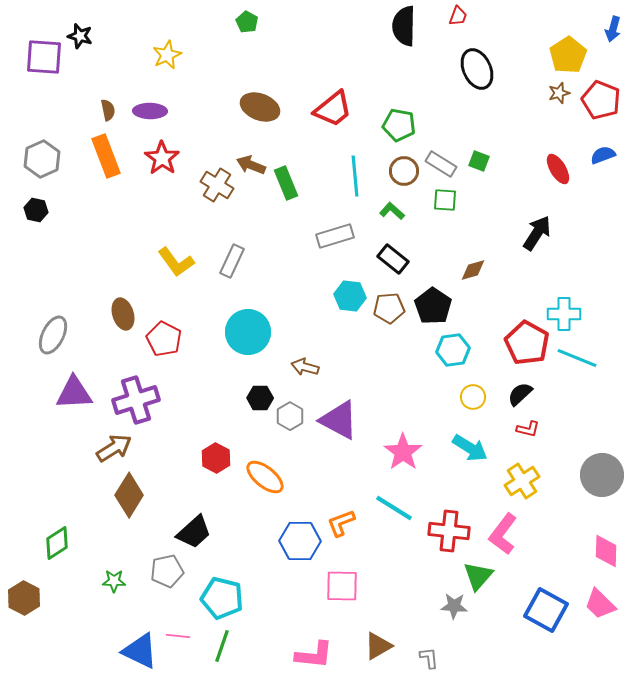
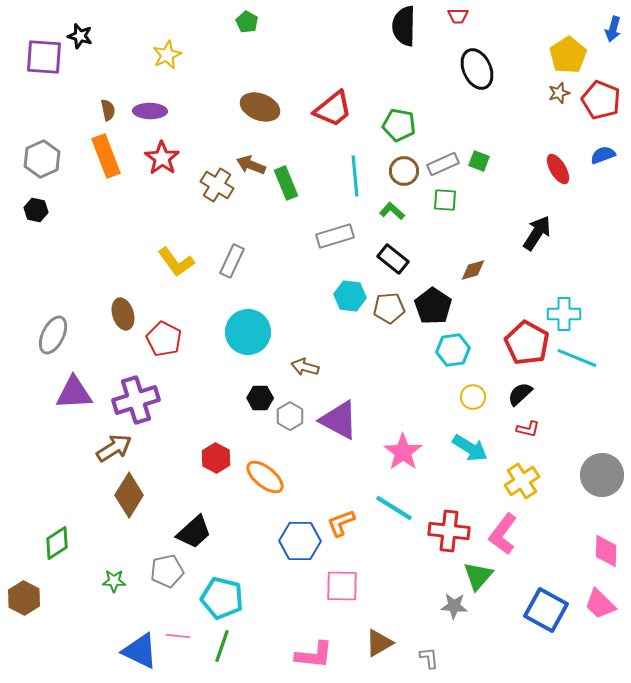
red trapezoid at (458, 16): rotated 70 degrees clockwise
gray rectangle at (441, 164): moved 2 px right; rotated 56 degrees counterclockwise
brown triangle at (378, 646): moved 1 px right, 3 px up
